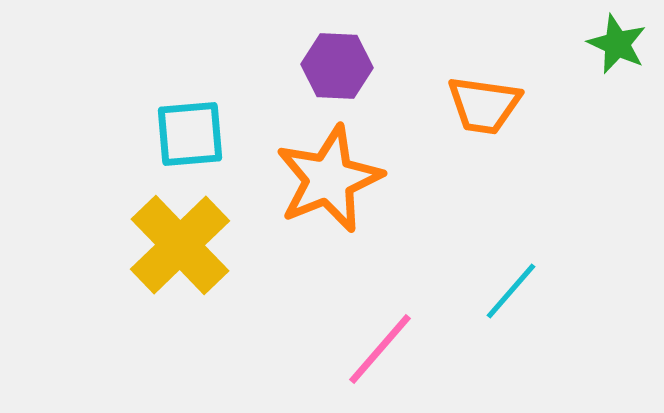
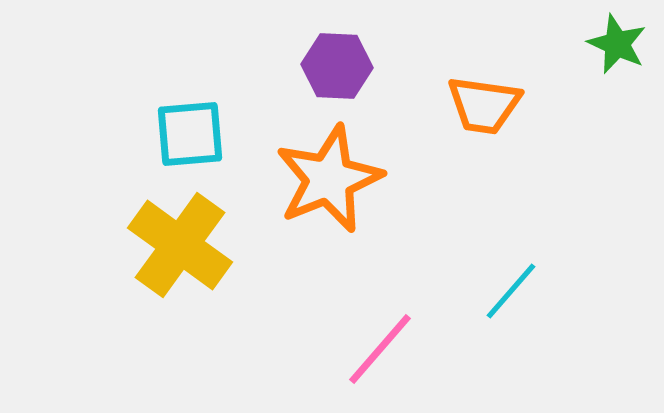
yellow cross: rotated 10 degrees counterclockwise
